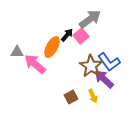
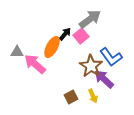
black arrow: moved 2 px left, 1 px up
blue L-shape: moved 2 px right, 5 px up
